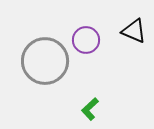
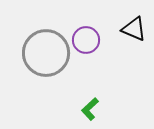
black triangle: moved 2 px up
gray circle: moved 1 px right, 8 px up
